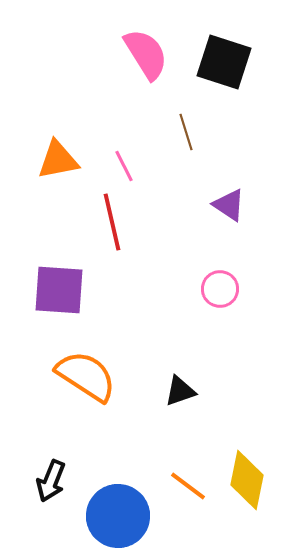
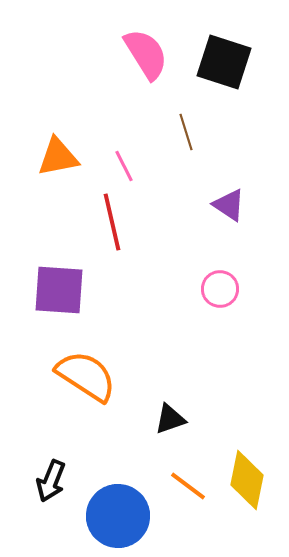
orange triangle: moved 3 px up
black triangle: moved 10 px left, 28 px down
